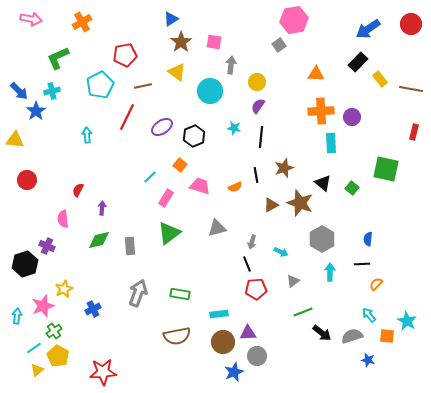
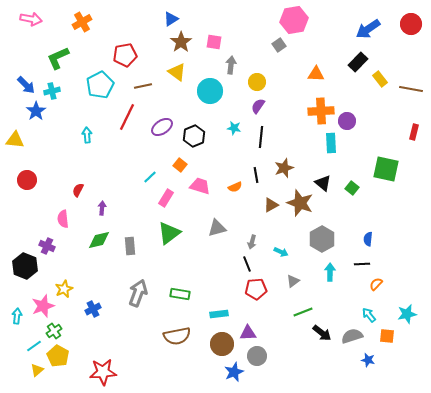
blue arrow at (19, 91): moved 7 px right, 6 px up
purple circle at (352, 117): moved 5 px left, 4 px down
black hexagon at (25, 264): moved 2 px down; rotated 20 degrees counterclockwise
cyan star at (407, 321): moved 7 px up; rotated 30 degrees clockwise
brown circle at (223, 342): moved 1 px left, 2 px down
cyan line at (34, 348): moved 2 px up
